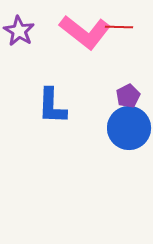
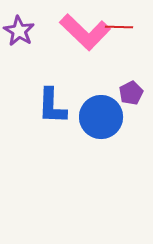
pink L-shape: rotated 6 degrees clockwise
purple pentagon: moved 3 px right, 3 px up
blue circle: moved 28 px left, 11 px up
